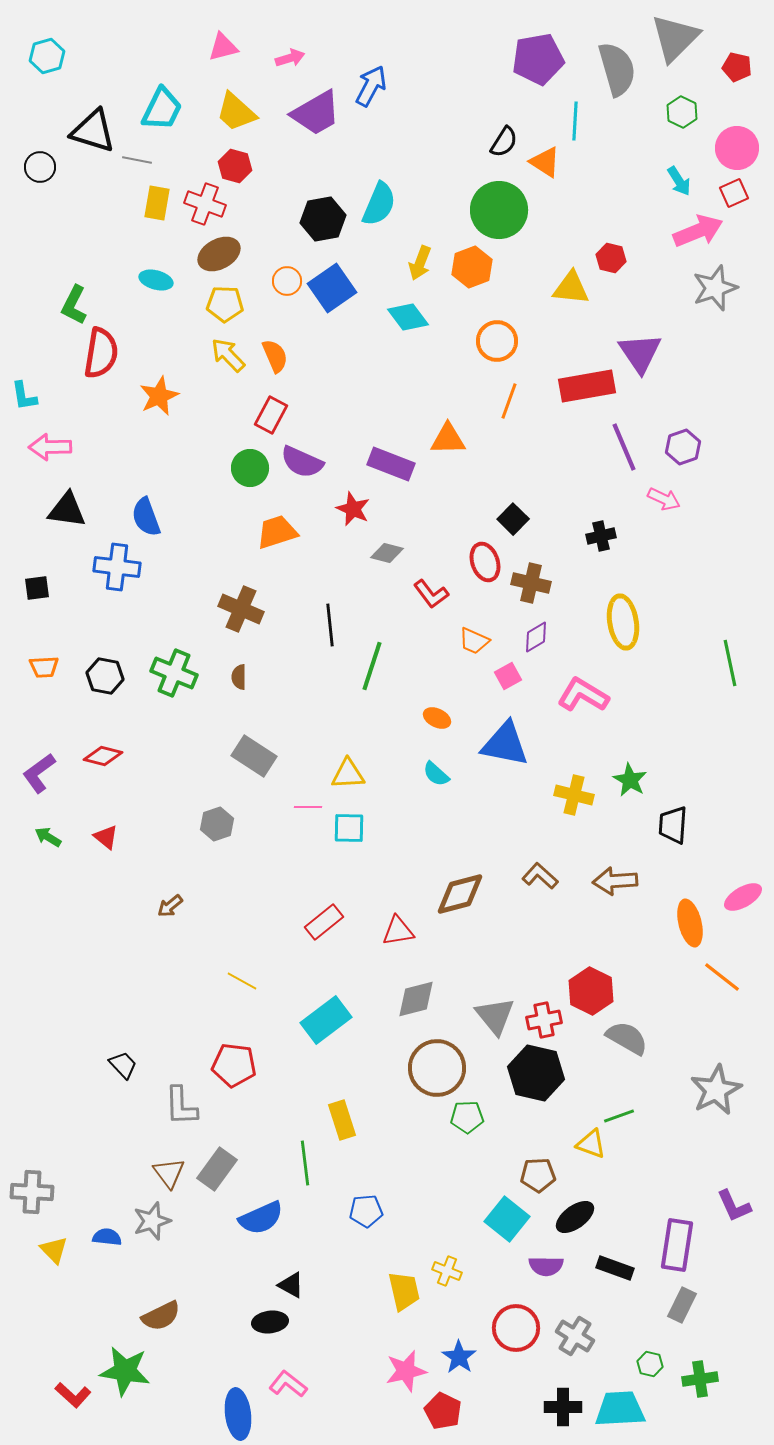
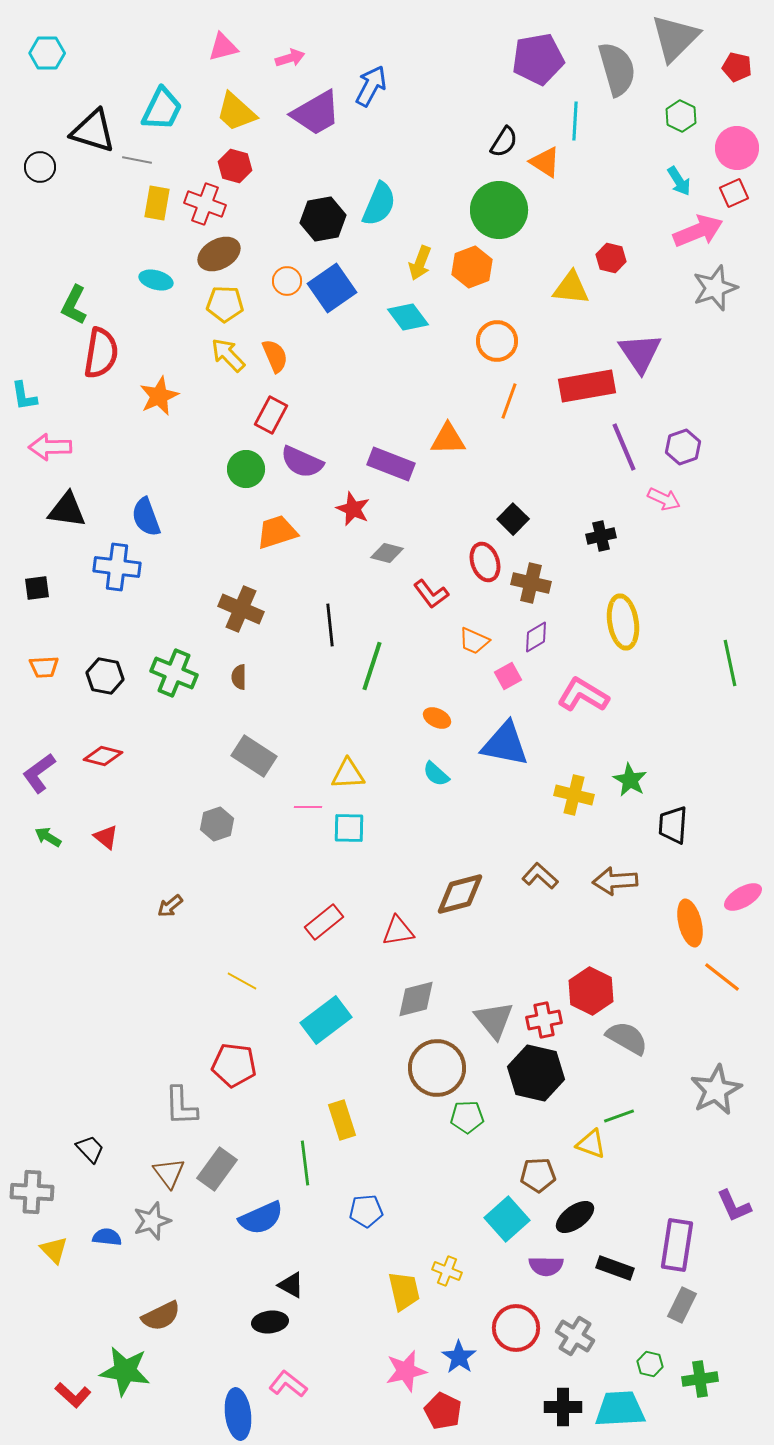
cyan hexagon at (47, 56): moved 3 px up; rotated 16 degrees clockwise
green hexagon at (682, 112): moved 1 px left, 4 px down
green circle at (250, 468): moved 4 px left, 1 px down
gray triangle at (495, 1016): moved 1 px left, 4 px down
black trapezoid at (123, 1065): moved 33 px left, 84 px down
cyan square at (507, 1219): rotated 9 degrees clockwise
